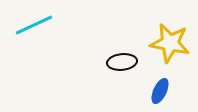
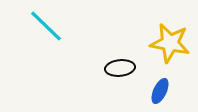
cyan line: moved 12 px right, 1 px down; rotated 69 degrees clockwise
black ellipse: moved 2 px left, 6 px down
